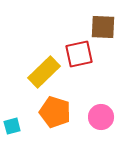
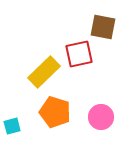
brown square: rotated 8 degrees clockwise
